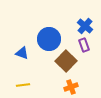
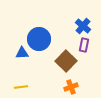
blue cross: moved 2 px left
blue circle: moved 10 px left
purple rectangle: rotated 32 degrees clockwise
blue triangle: rotated 24 degrees counterclockwise
yellow line: moved 2 px left, 2 px down
